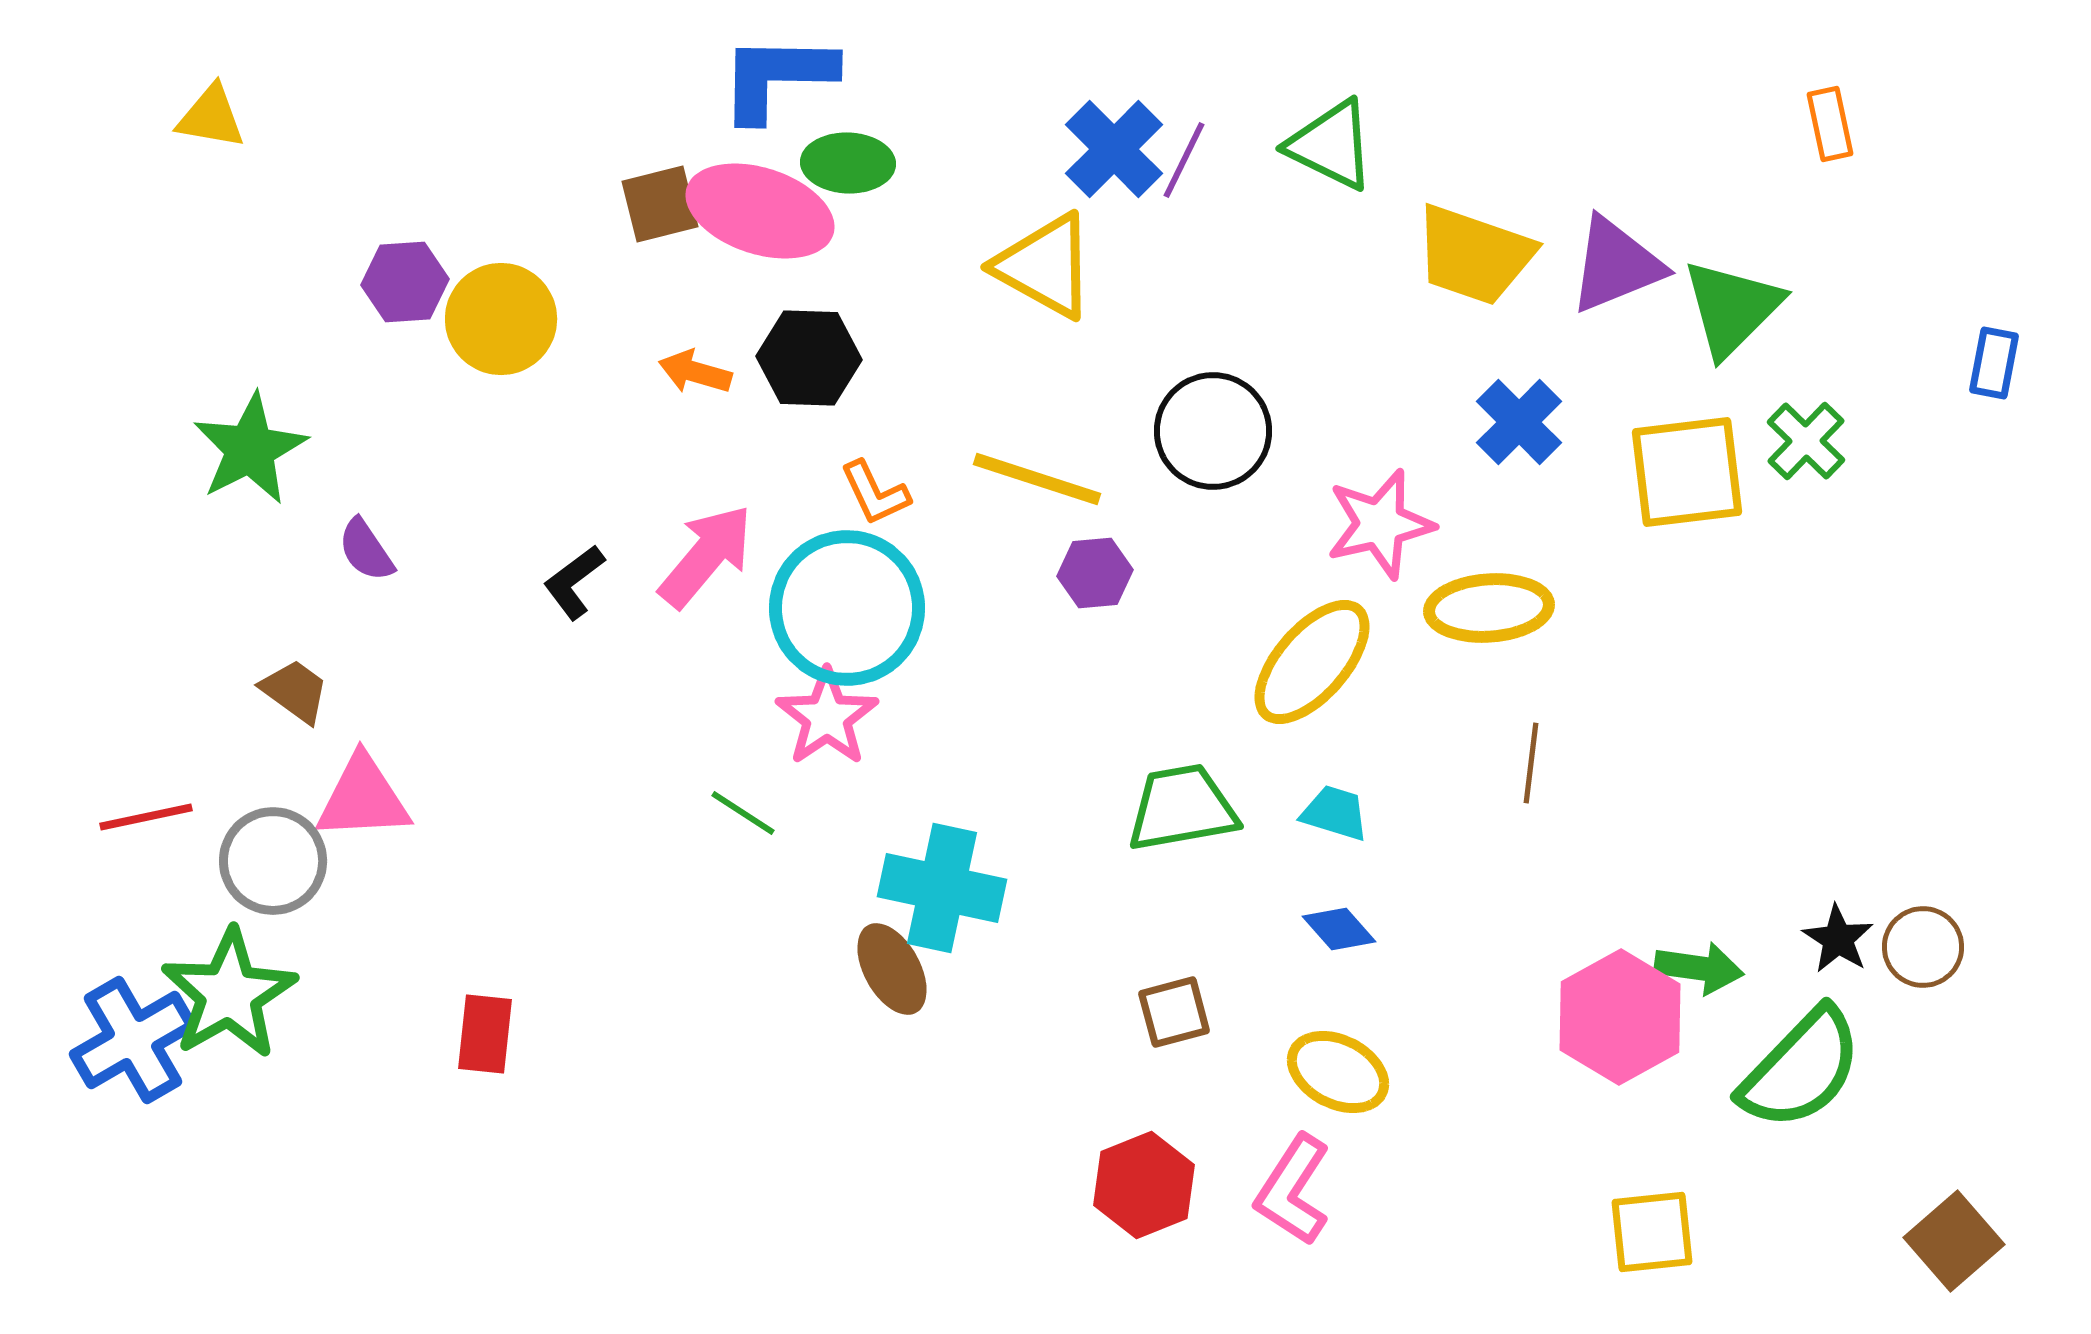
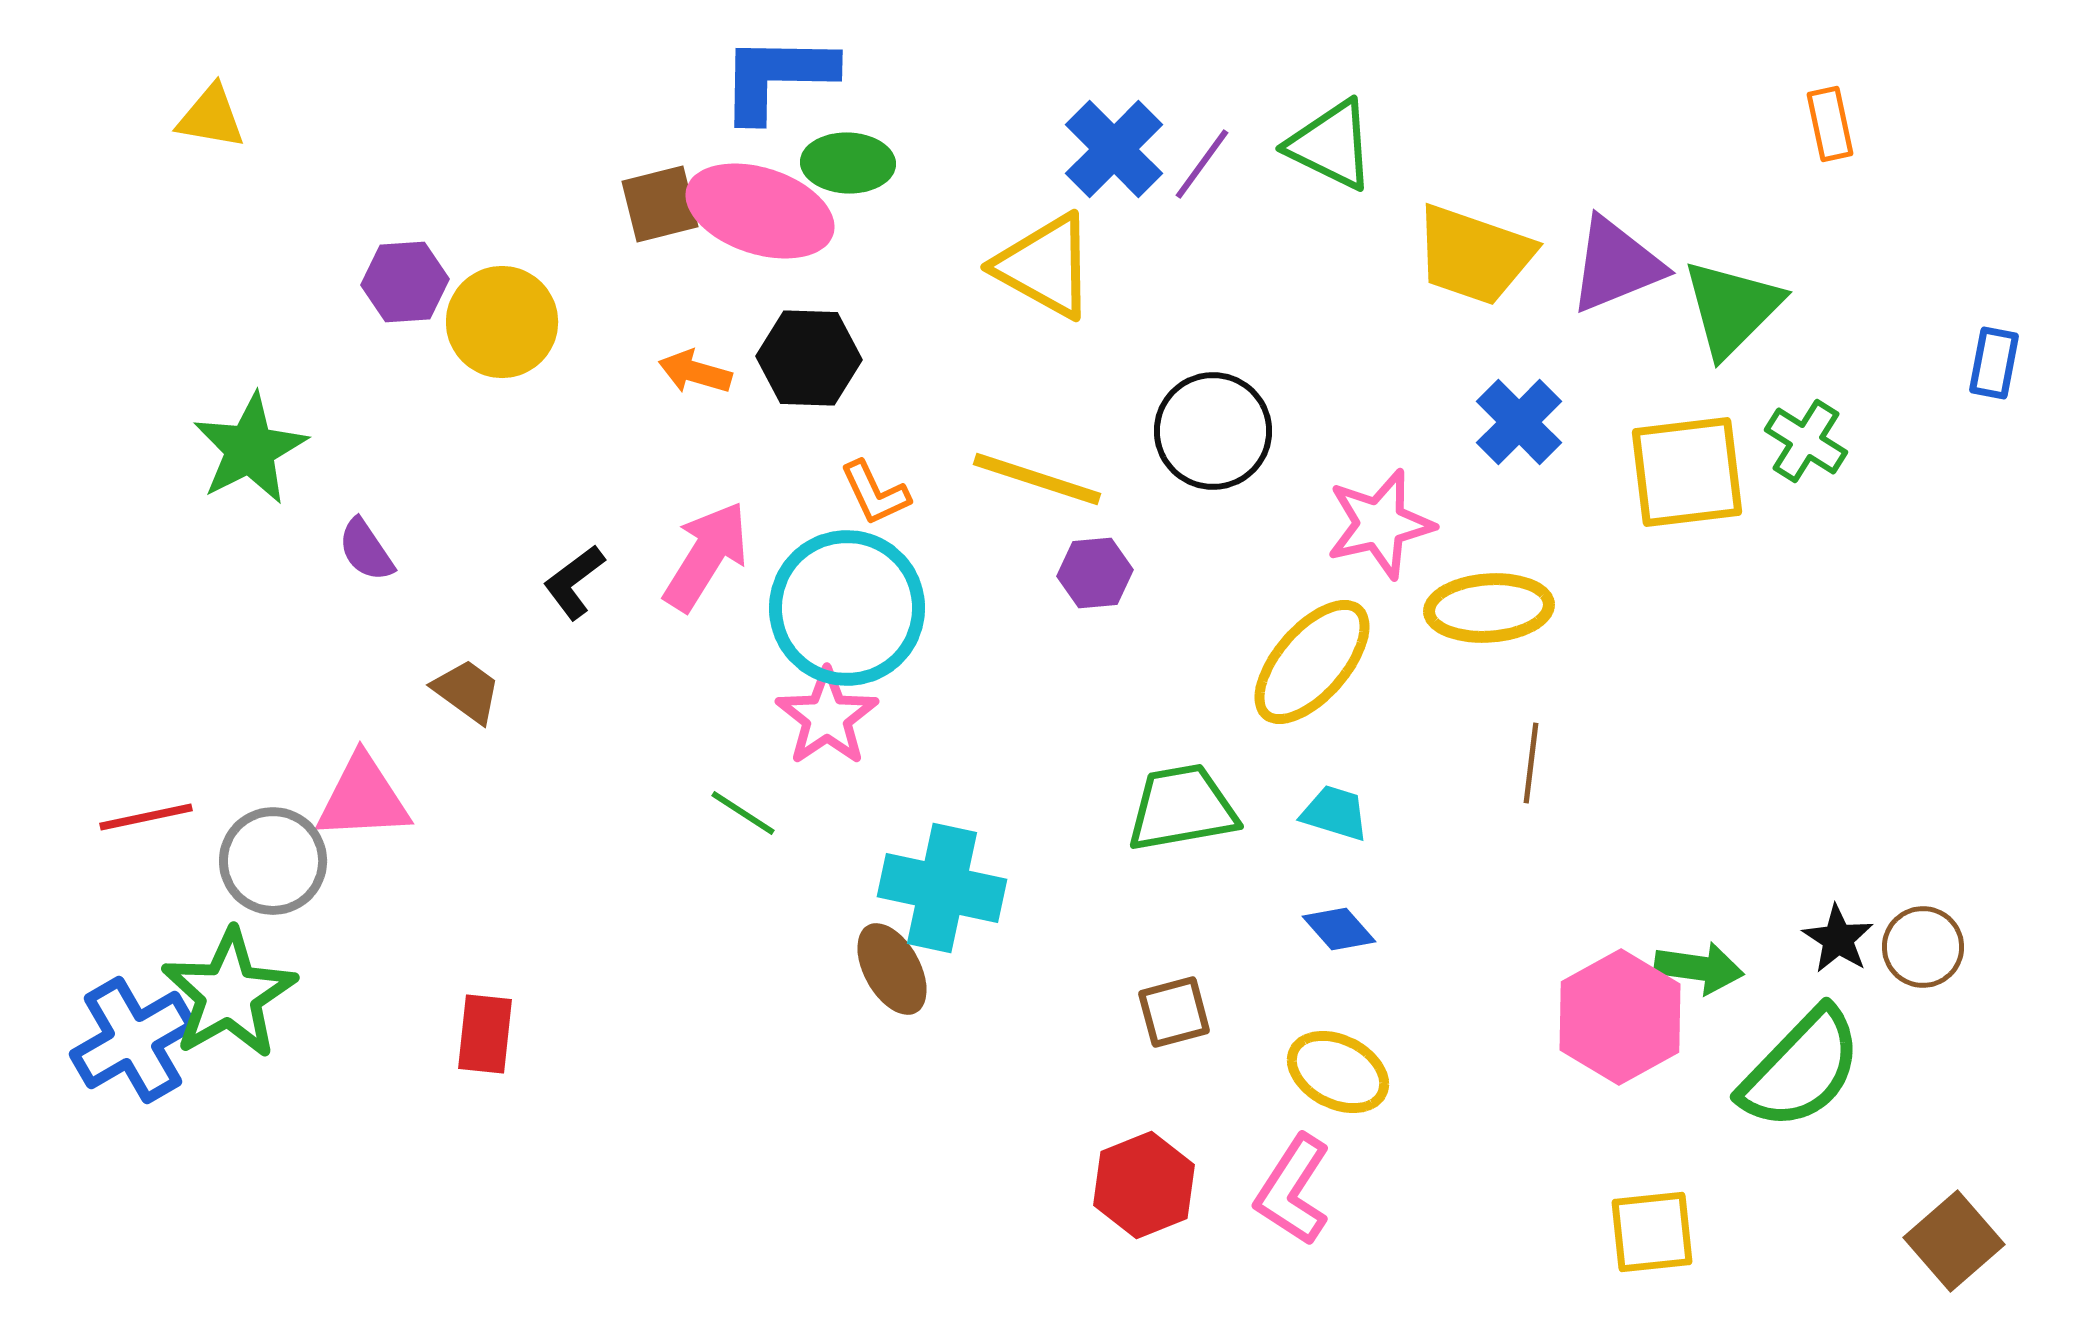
purple line at (1184, 160): moved 18 px right, 4 px down; rotated 10 degrees clockwise
yellow circle at (501, 319): moved 1 px right, 3 px down
green cross at (1806, 441): rotated 12 degrees counterclockwise
pink arrow at (706, 556): rotated 8 degrees counterclockwise
brown trapezoid at (295, 691): moved 172 px right
